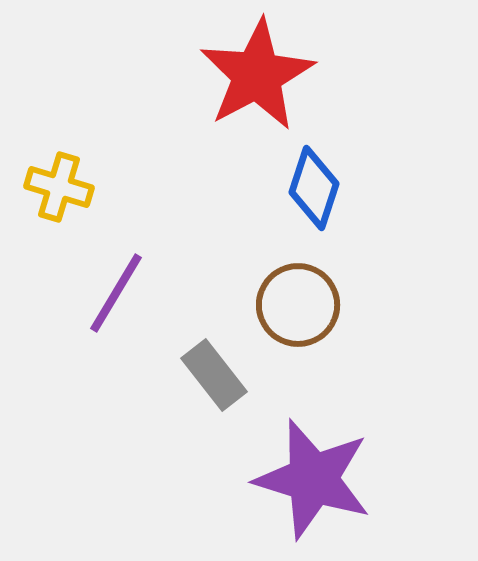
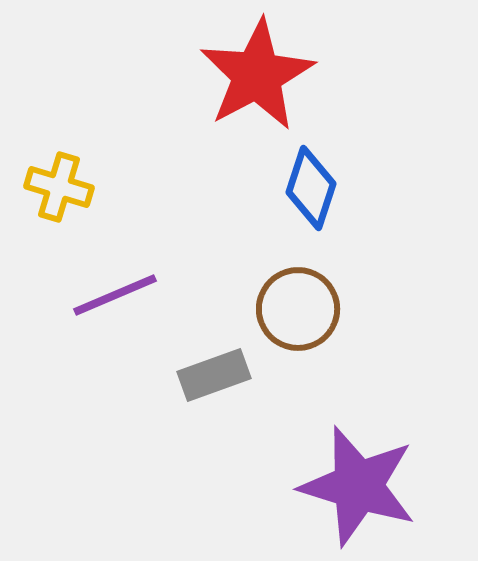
blue diamond: moved 3 px left
purple line: moved 1 px left, 2 px down; rotated 36 degrees clockwise
brown circle: moved 4 px down
gray rectangle: rotated 72 degrees counterclockwise
purple star: moved 45 px right, 7 px down
